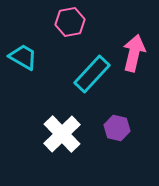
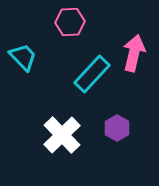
pink hexagon: rotated 8 degrees clockwise
cyan trapezoid: rotated 16 degrees clockwise
purple hexagon: rotated 15 degrees clockwise
white cross: moved 1 px down
